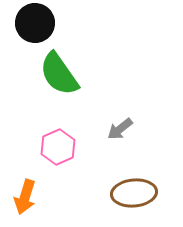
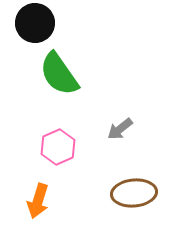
orange arrow: moved 13 px right, 4 px down
